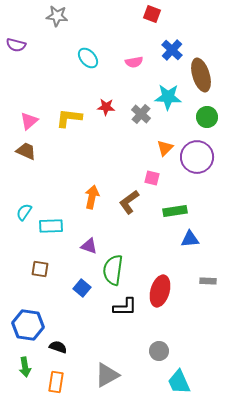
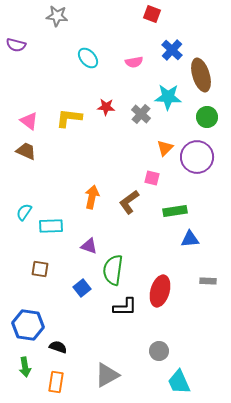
pink triangle: rotated 42 degrees counterclockwise
blue square: rotated 12 degrees clockwise
